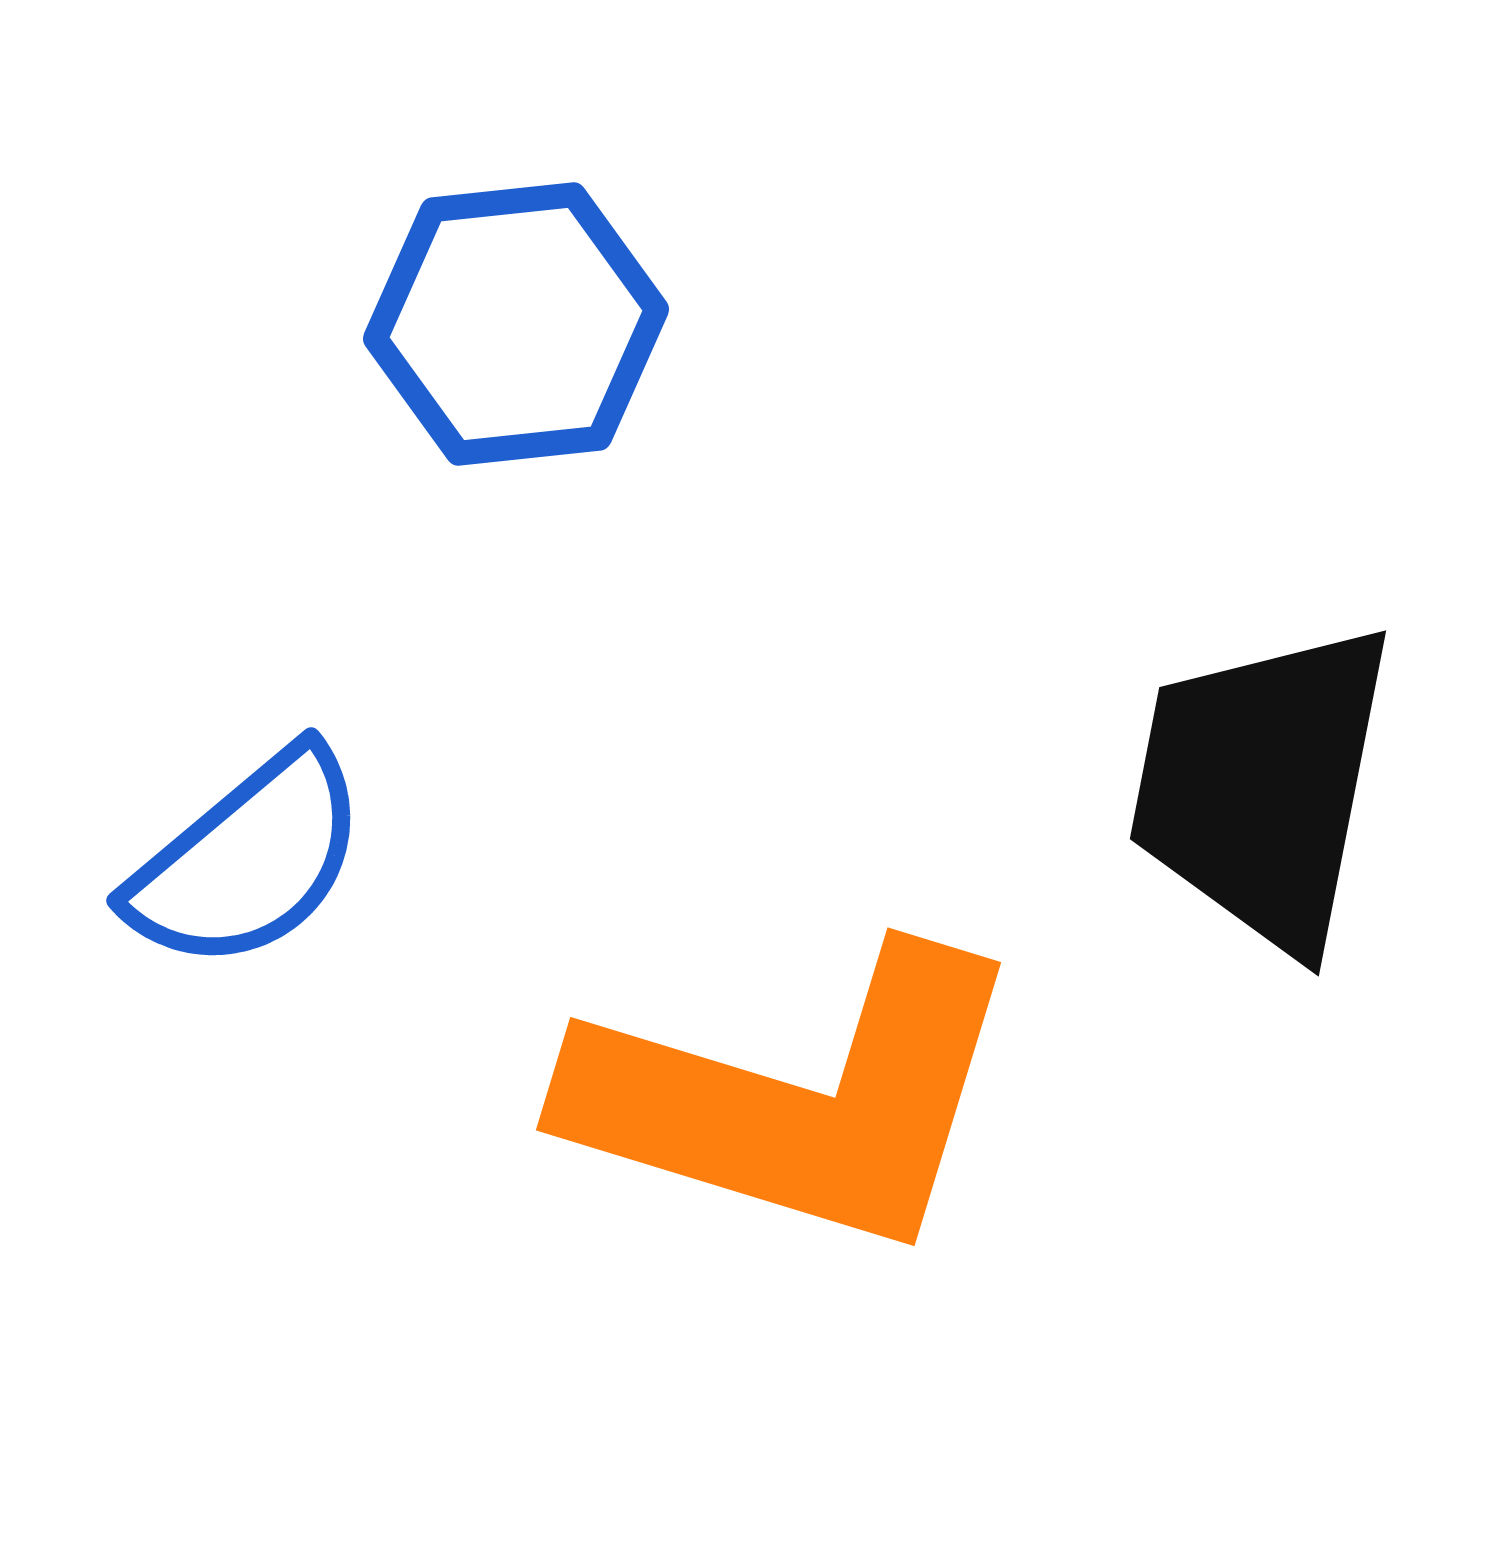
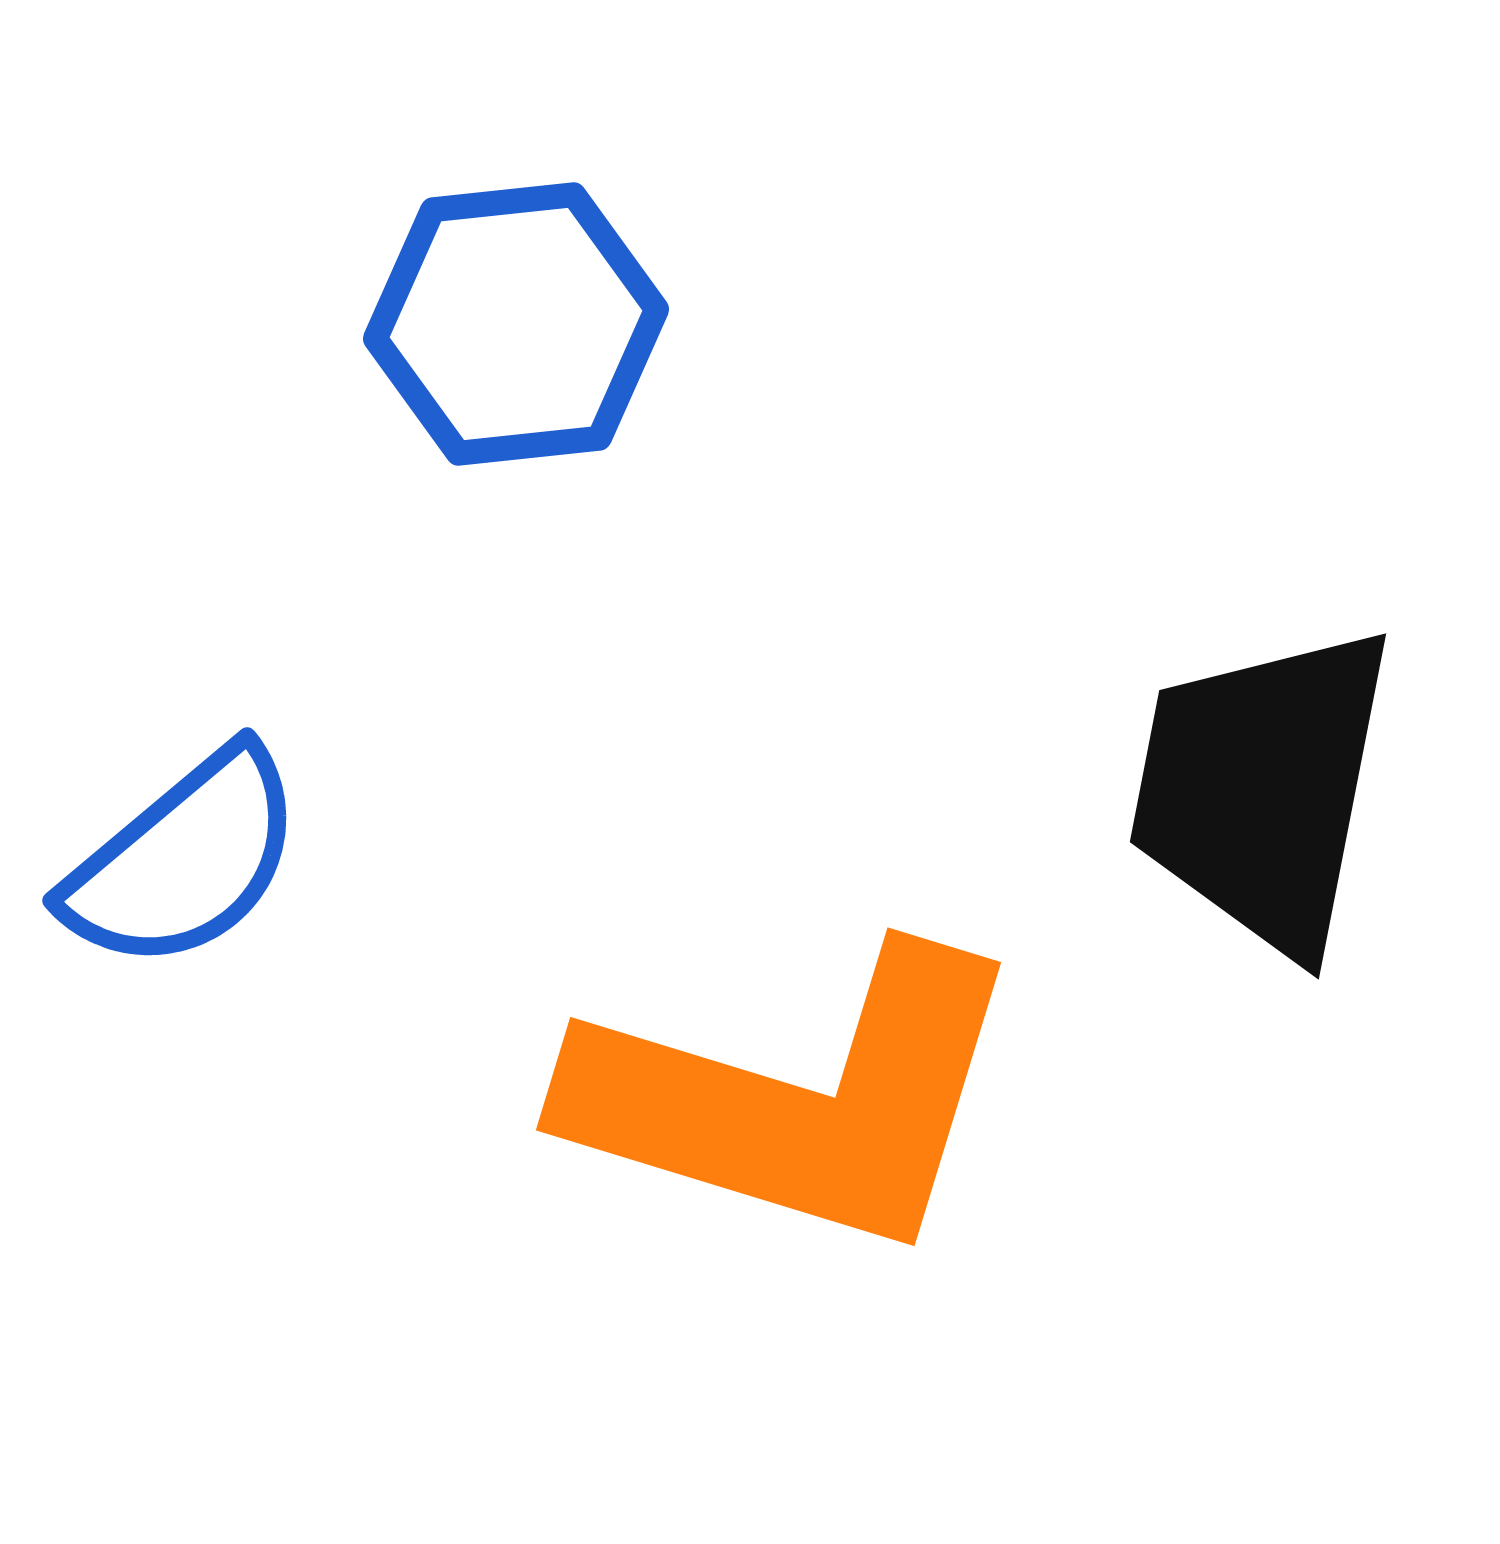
black trapezoid: moved 3 px down
blue semicircle: moved 64 px left
